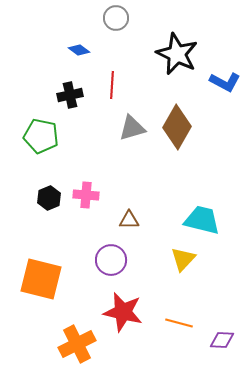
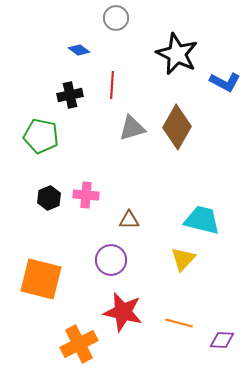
orange cross: moved 2 px right
